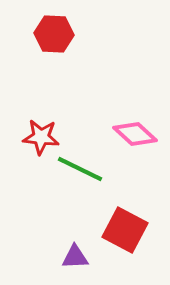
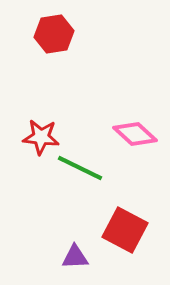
red hexagon: rotated 12 degrees counterclockwise
green line: moved 1 px up
